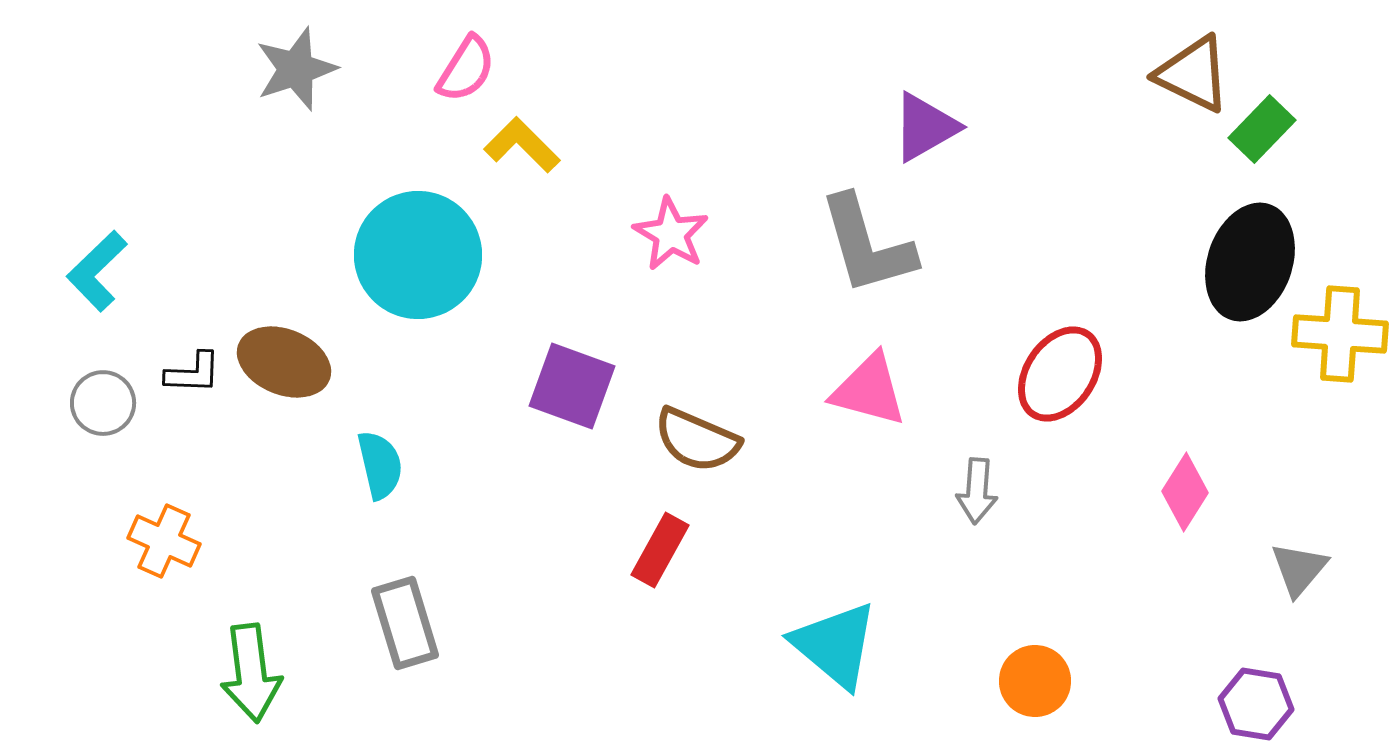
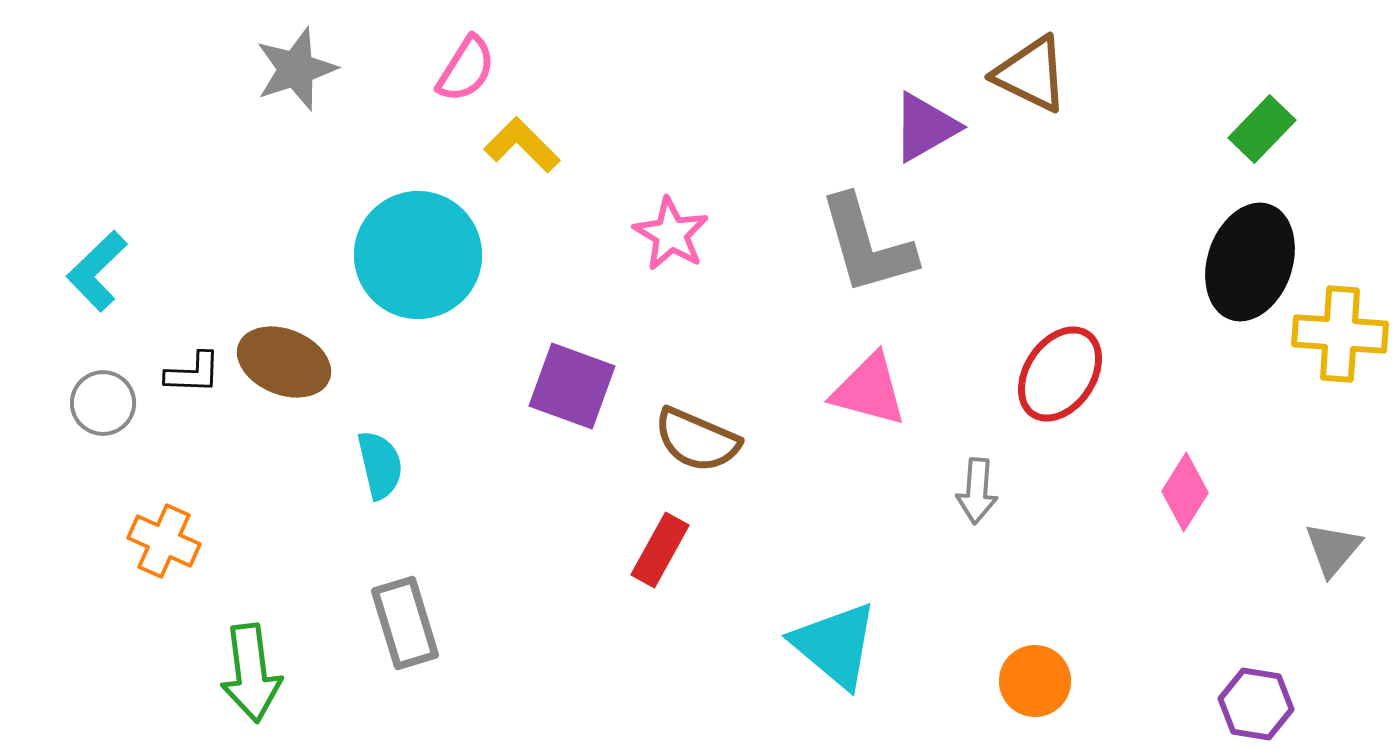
brown triangle: moved 162 px left
gray triangle: moved 34 px right, 20 px up
